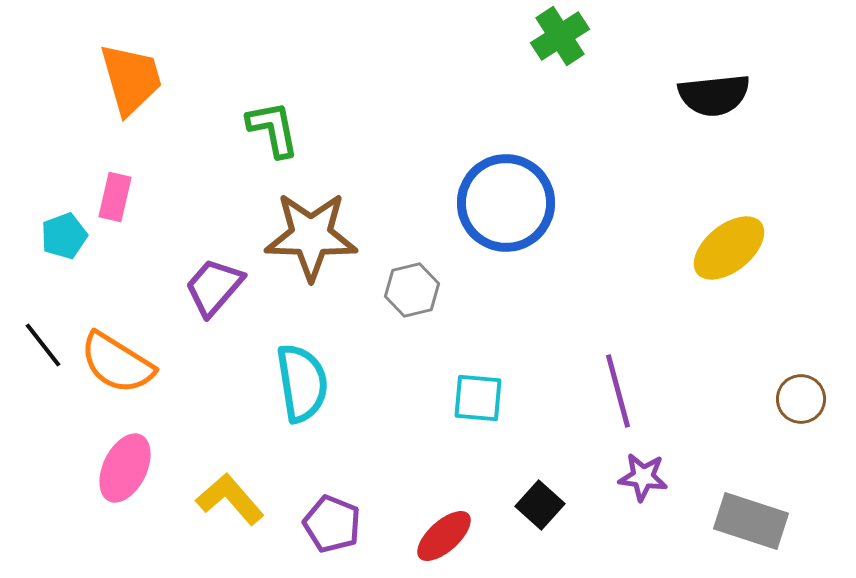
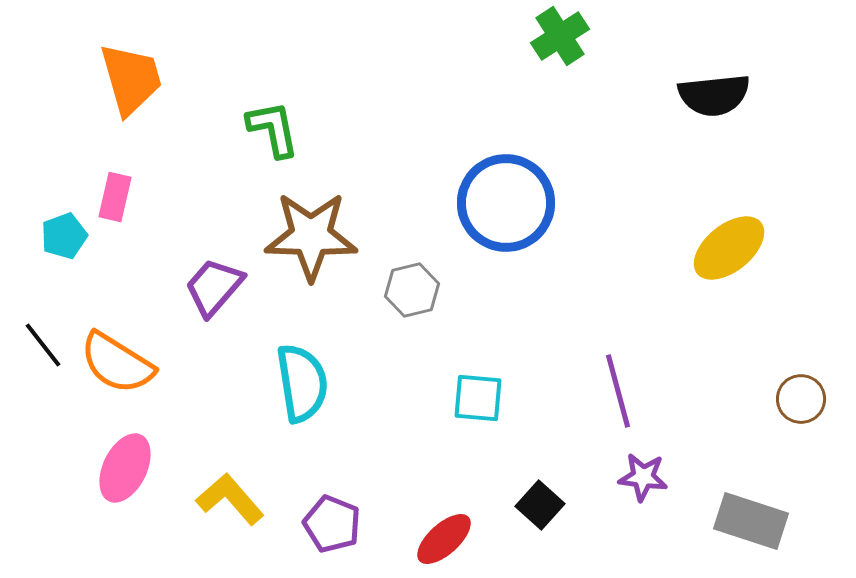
red ellipse: moved 3 px down
